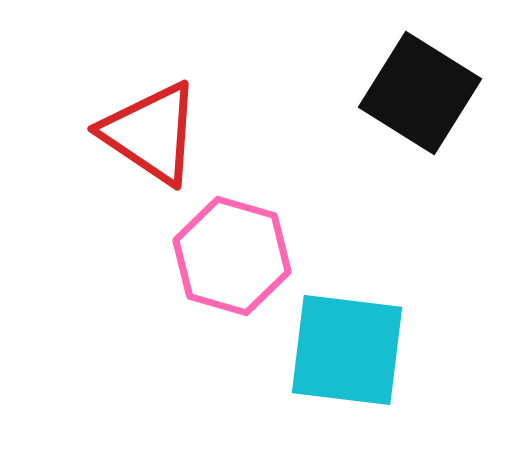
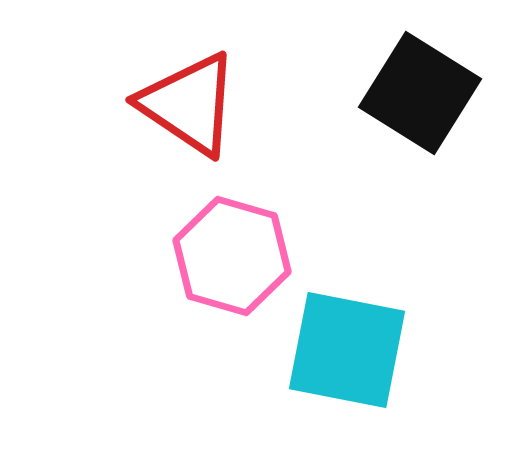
red triangle: moved 38 px right, 29 px up
cyan square: rotated 4 degrees clockwise
